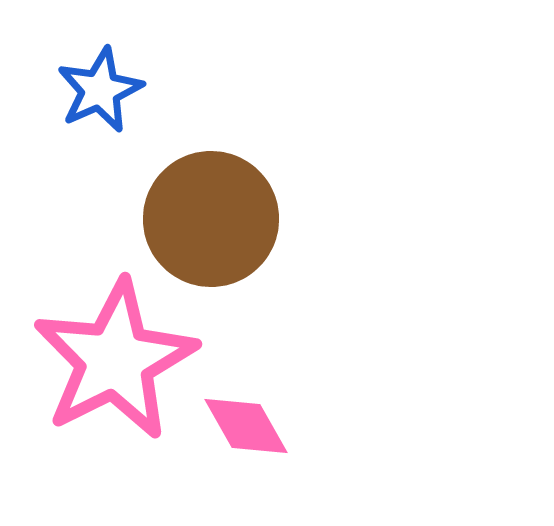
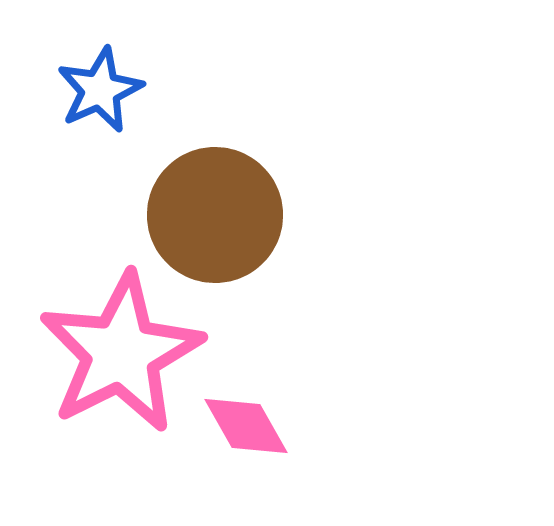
brown circle: moved 4 px right, 4 px up
pink star: moved 6 px right, 7 px up
